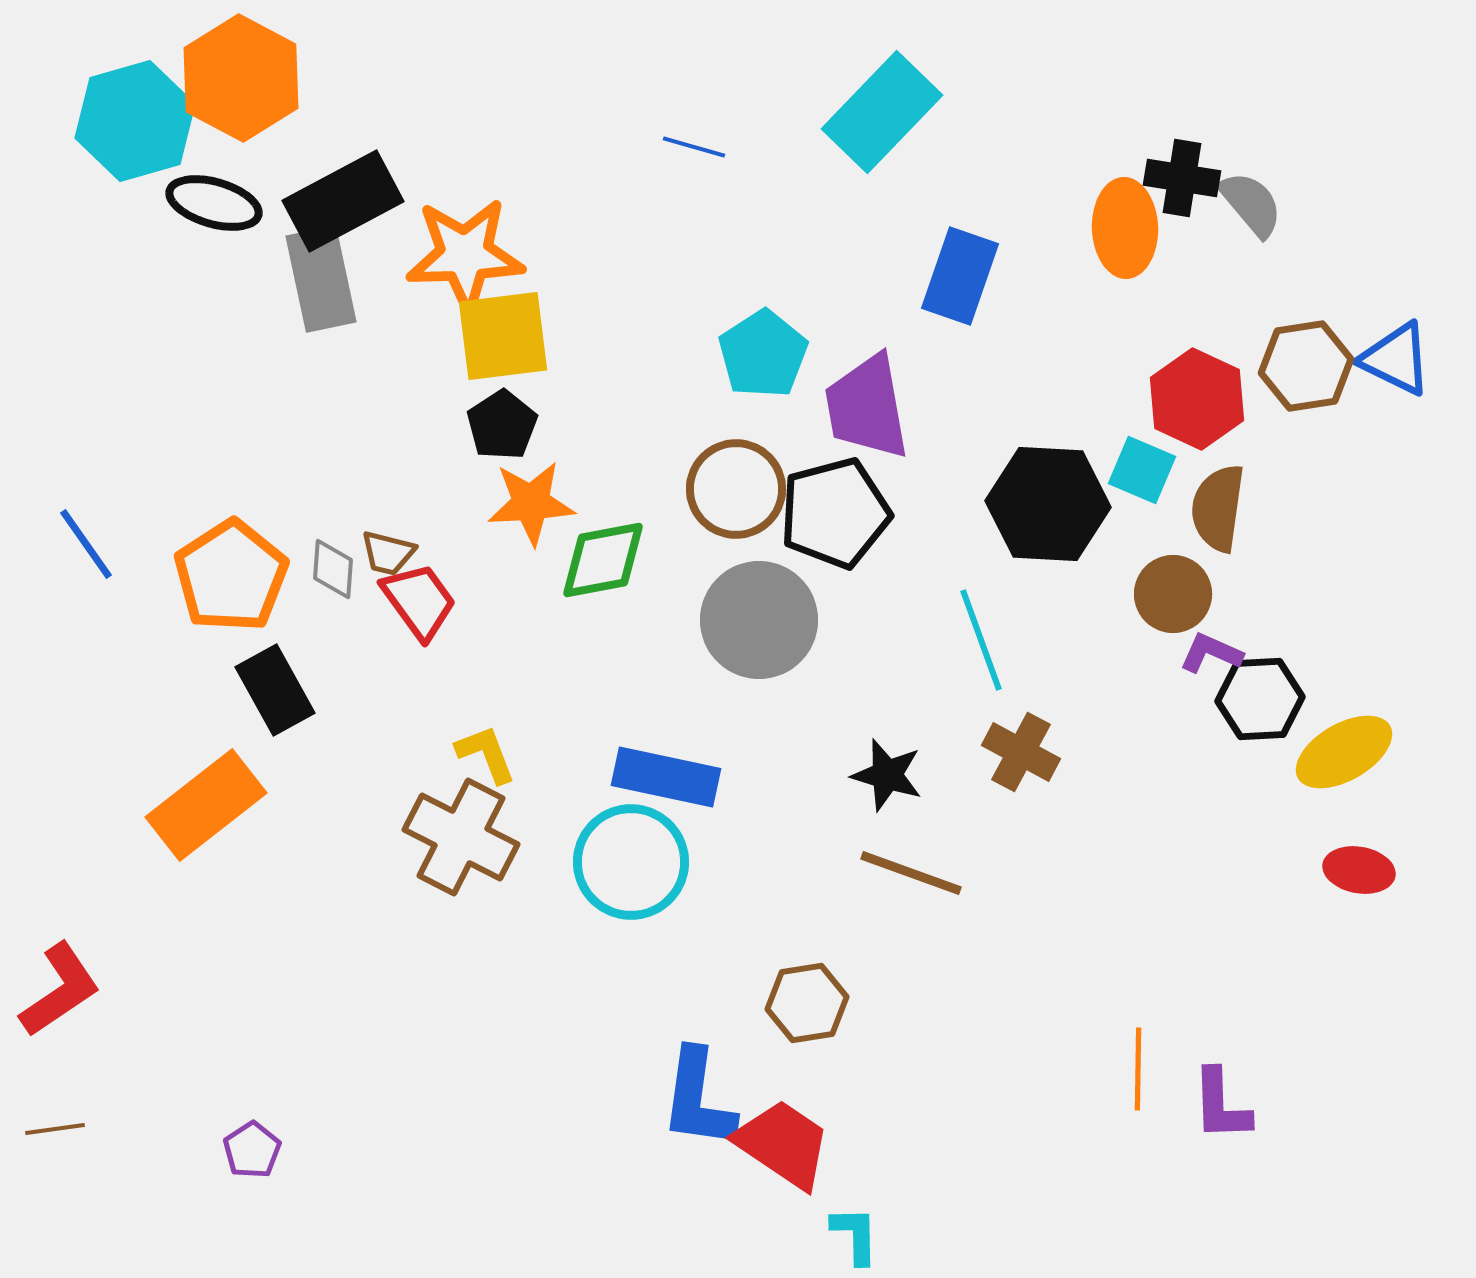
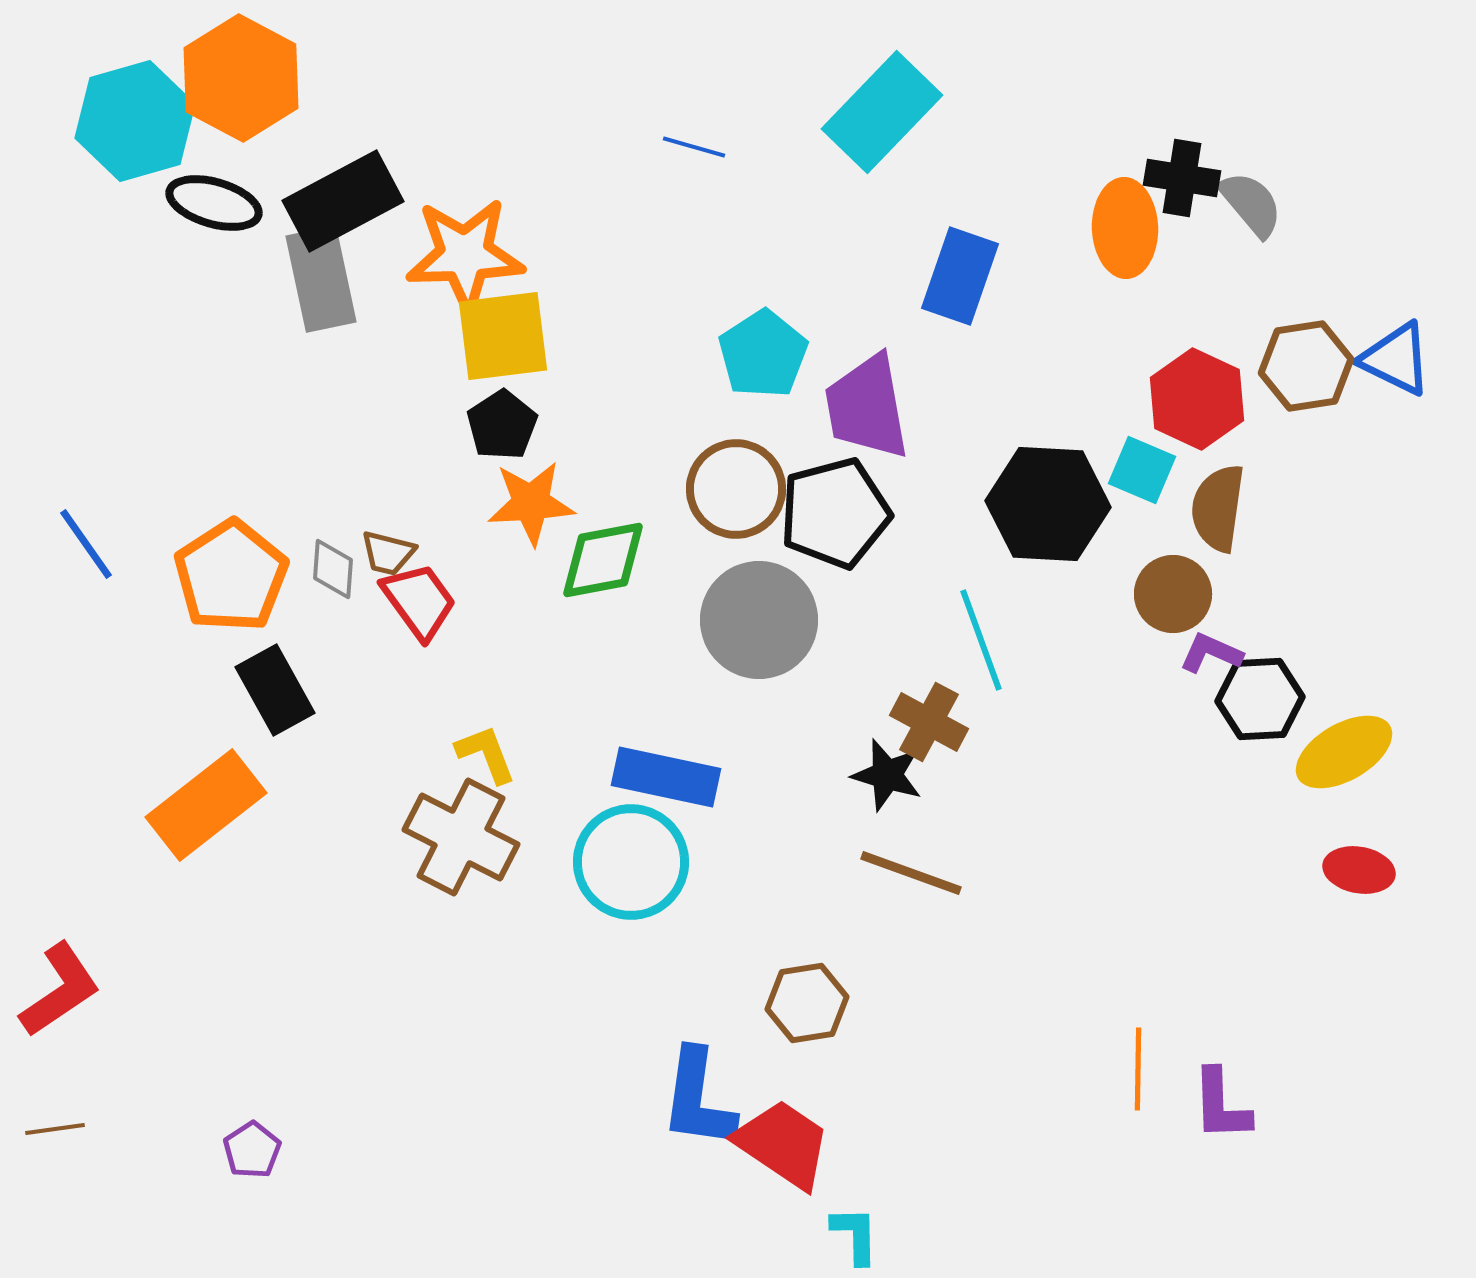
brown cross at (1021, 752): moved 92 px left, 30 px up
